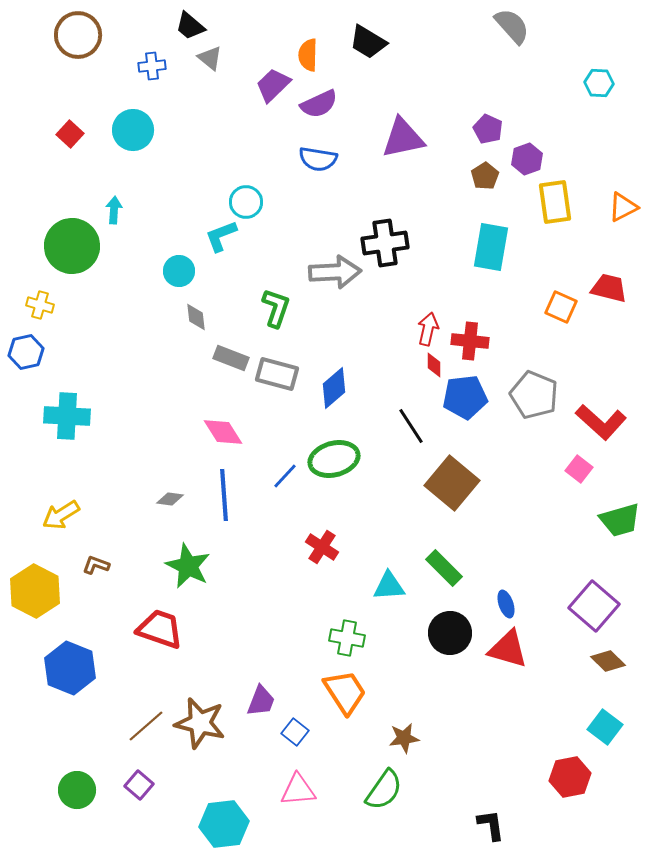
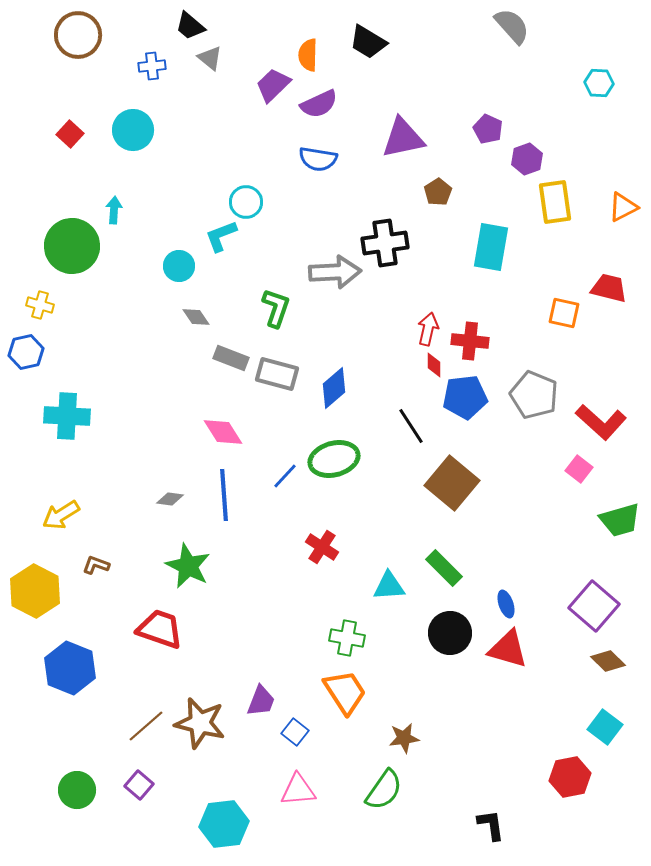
brown pentagon at (485, 176): moved 47 px left, 16 px down
cyan circle at (179, 271): moved 5 px up
orange square at (561, 307): moved 3 px right, 6 px down; rotated 12 degrees counterclockwise
gray diamond at (196, 317): rotated 28 degrees counterclockwise
